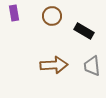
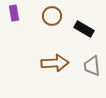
black rectangle: moved 2 px up
brown arrow: moved 1 px right, 2 px up
